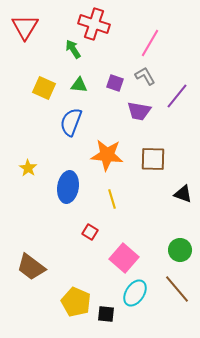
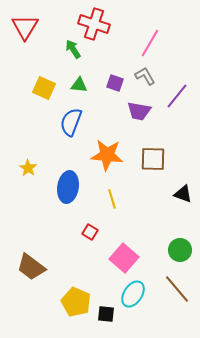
cyan ellipse: moved 2 px left, 1 px down
